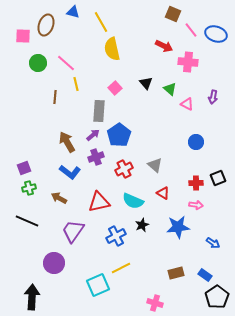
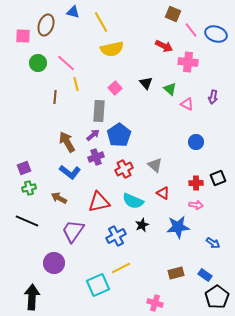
yellow semicircle at (112, 49): rotated 90 degrees counterclockwise
